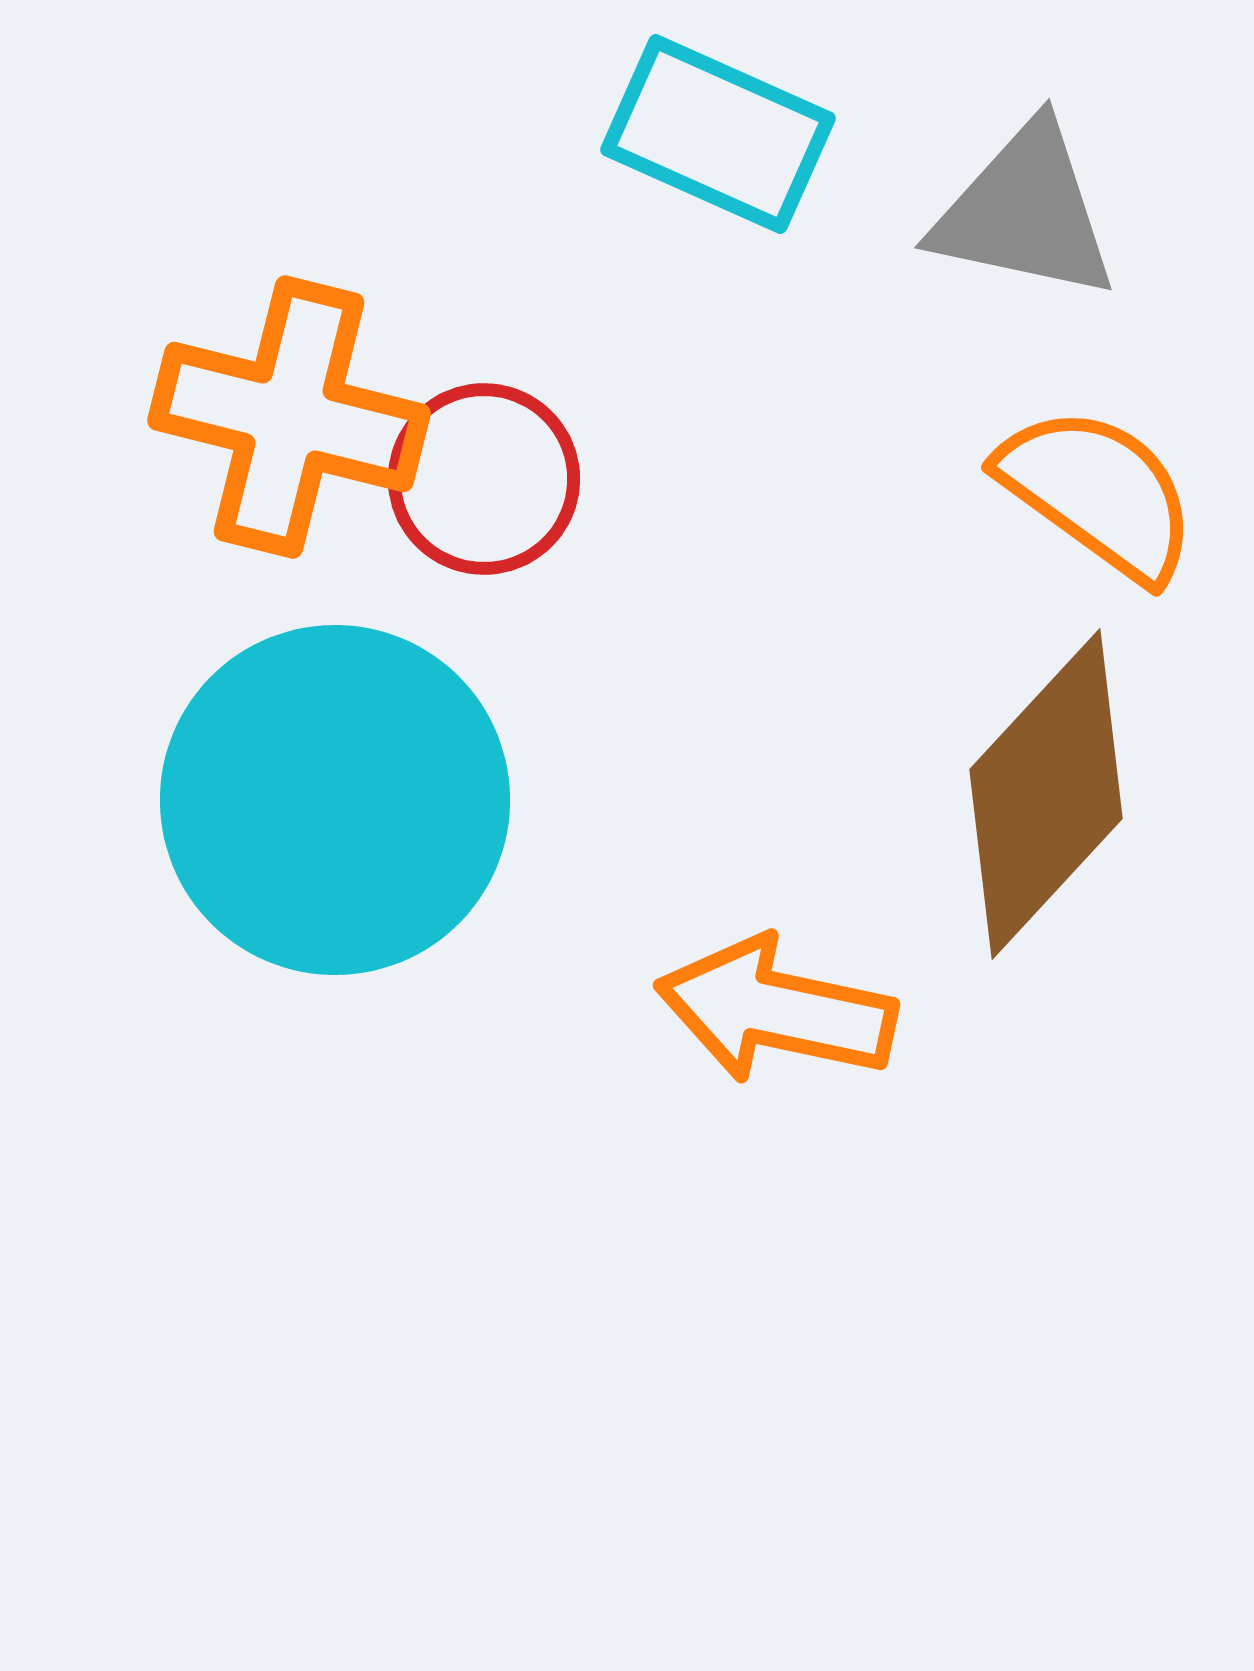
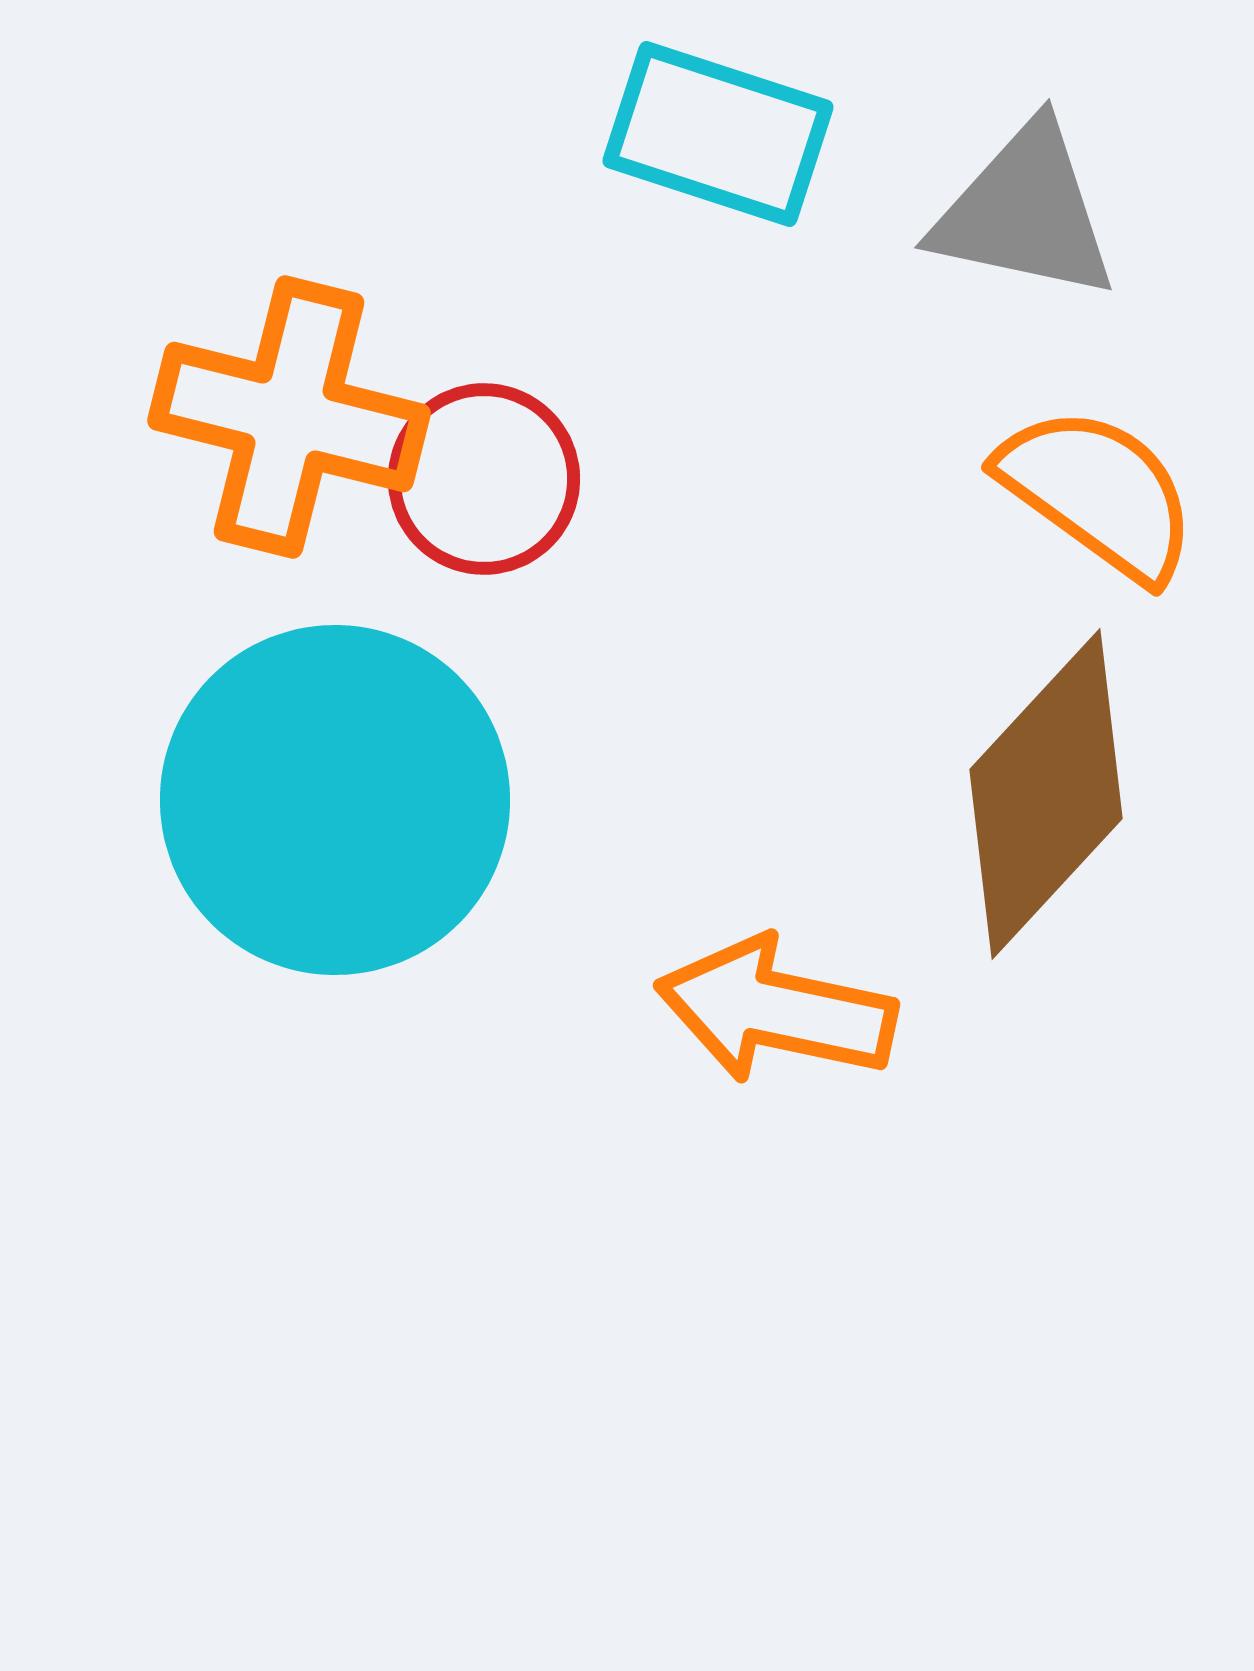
cyan rectangle: rotated 6 degrees counterclockwise
